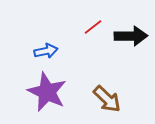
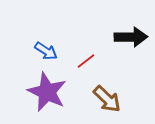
red line: moved 7 px left, 34 px down
black arrow: moved 1 px down
blue arrow: rotated 45 degrees clockwise
